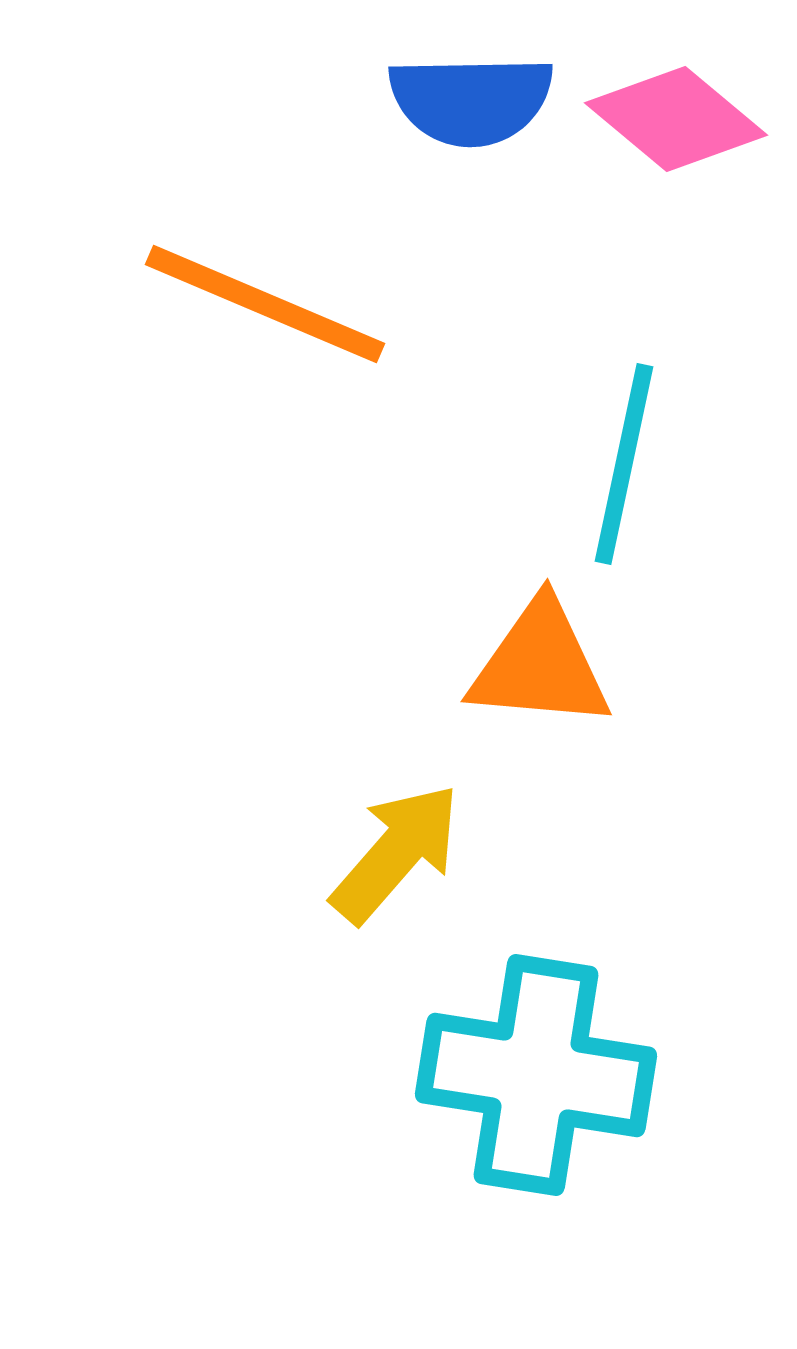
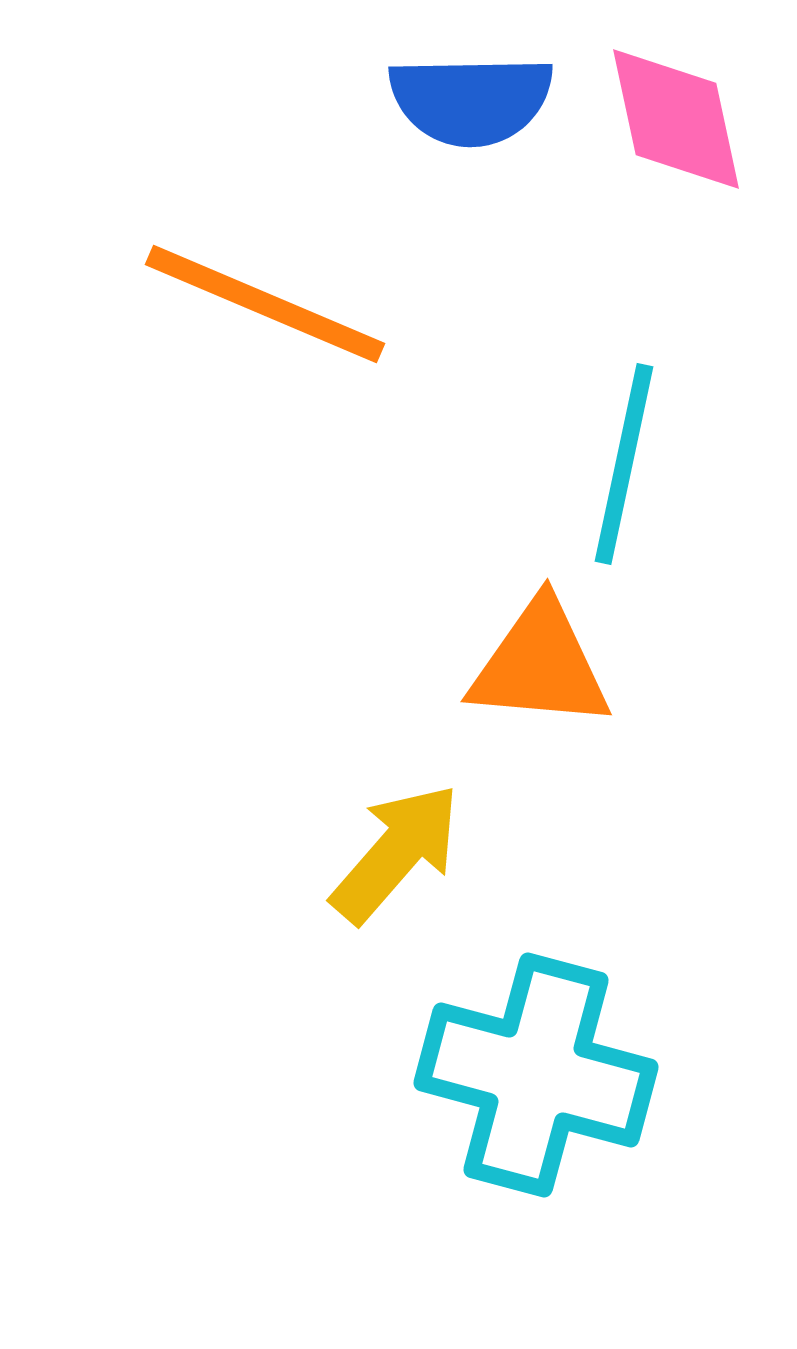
pink diamond: rotated 38 degrees clockwise
cyan cross: rotated 6 degrees clockwise
